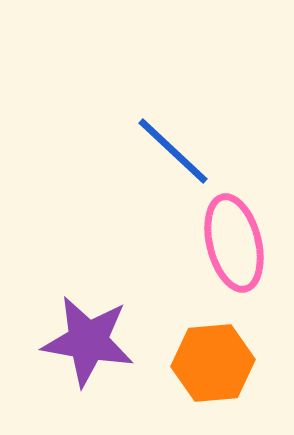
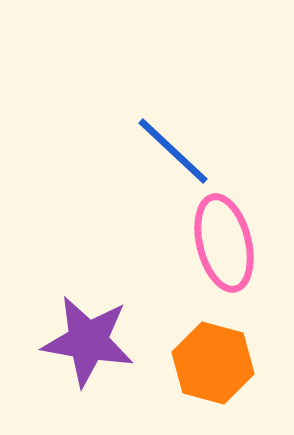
pink ellipse: moved 10 px left
orange hexagon: rotated 20 degrees clockwise
